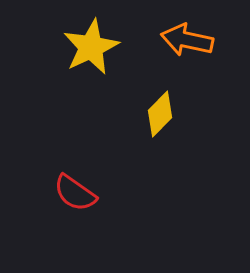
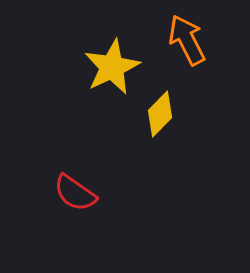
orange arrow: rotated 51 degrees clockwise
yellow star: moved 21 px right, 20 px down
